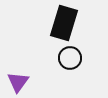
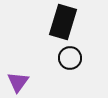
black rectangle: moved 1 px left, 1 px up
